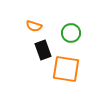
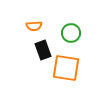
orange semicircle: rotated 21 degrees counterclockwise
orange square: moved 1 px up
